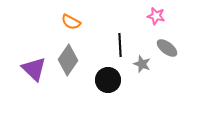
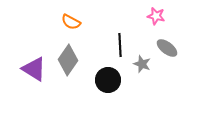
purple triangle: rotated 12 degrees counterclockwise
